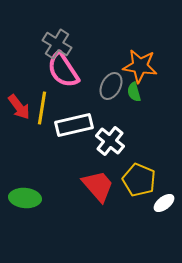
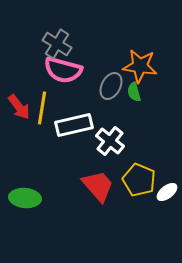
pink semicircle: rotated 42 degrees counterclockwise
white ellipse: moved 3 px right, 11 px up
